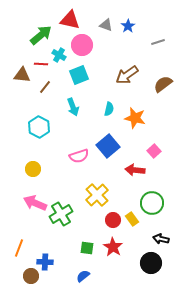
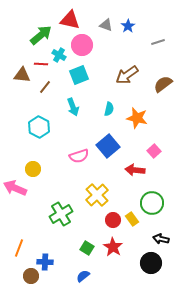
orange star: moved 2 px right
pink arrow: moved 20 px left, 15 px up
green square: rotated 24 degrees clockwise
